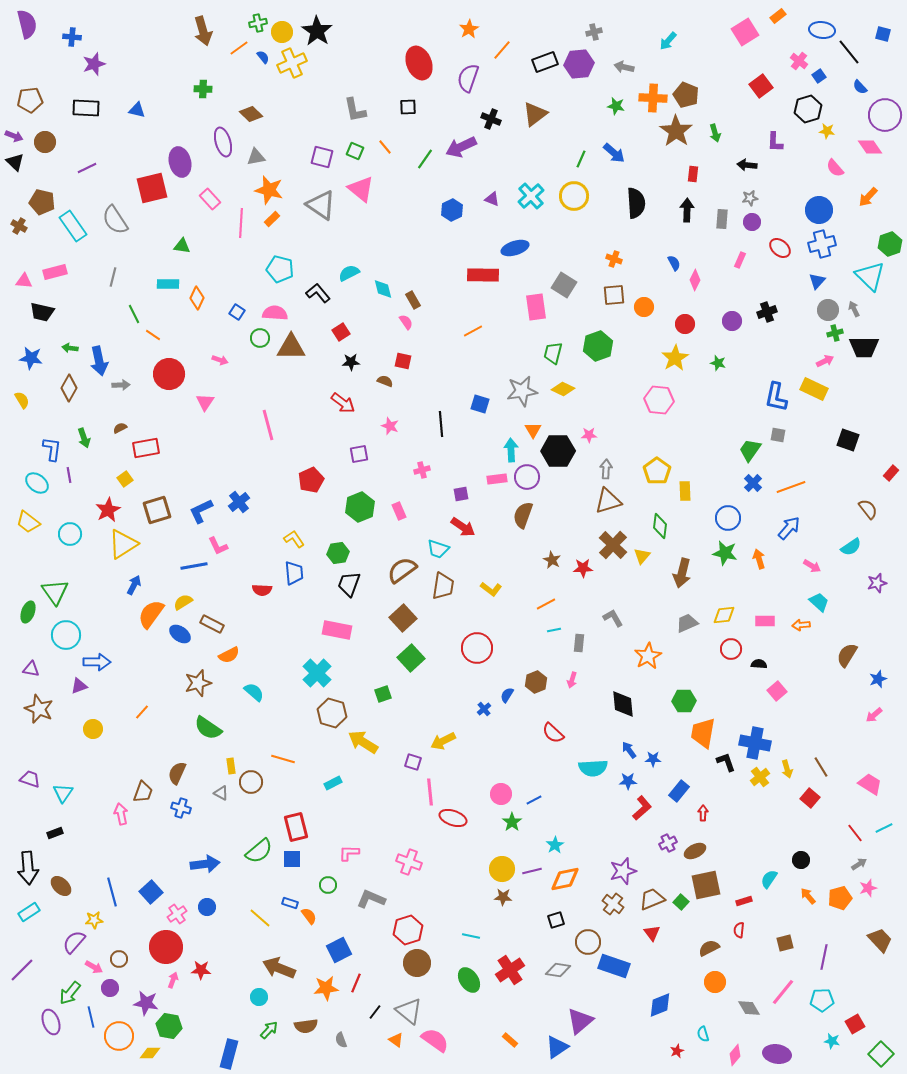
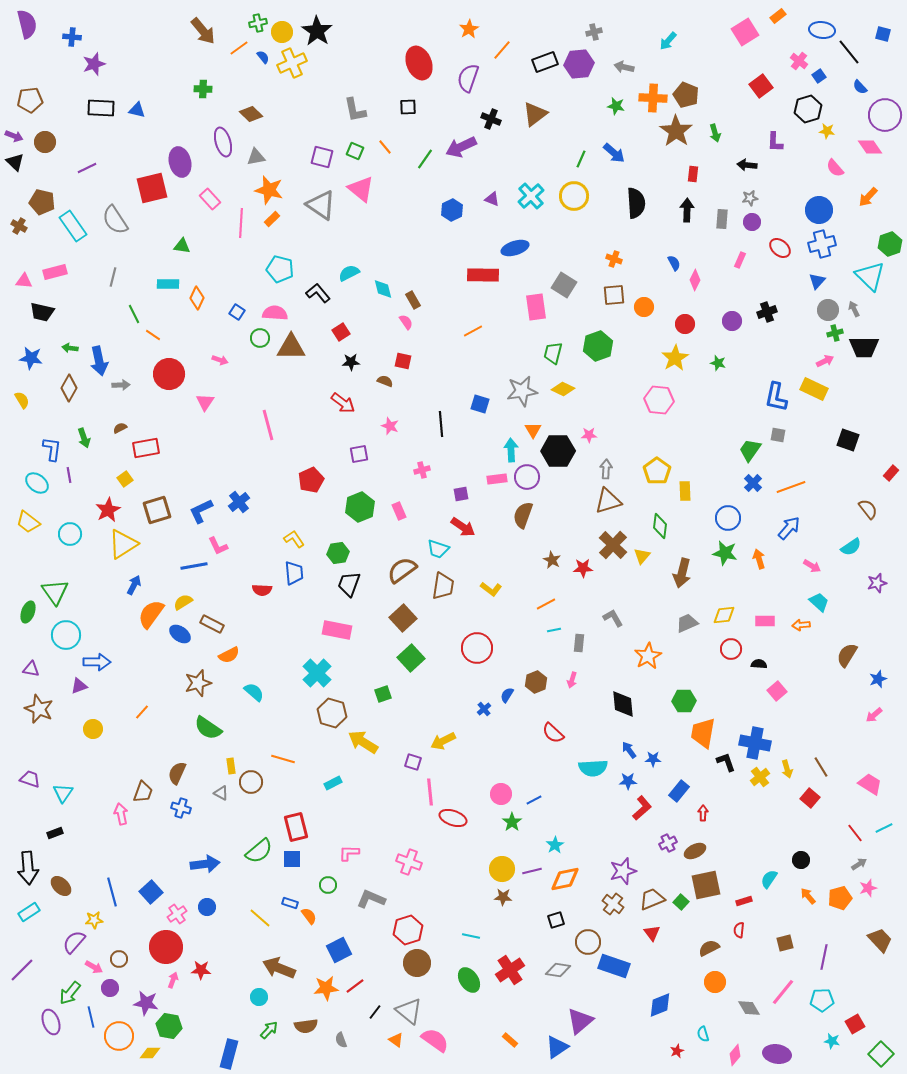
brown arrow at (203, 31): rotated 24 degrees counterclockwise
black rectangle at (86, 108): moved 15 px right
red line at (356, 983): moved 1 px left, 3 px down; rotated 30 degrees clockwise
